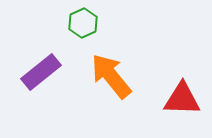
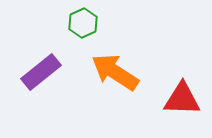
orange arrow: moved 4 px right, 4 px up; rotated 18 degrees counterclockwise
